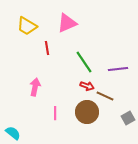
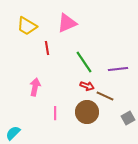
cyan semicircle: rotated 84 degrees counterclockwise
